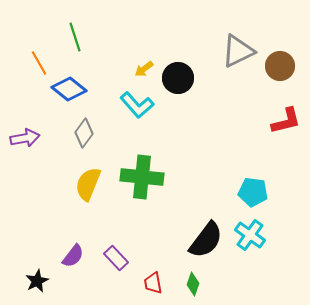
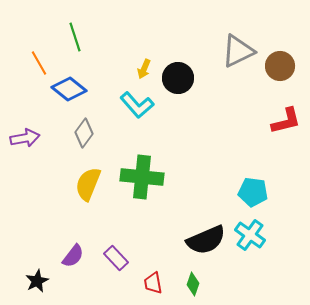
yellow arrow: rotated 30 degrees counterclockwise
black semicircle: rotated 30 degrees clockwise
